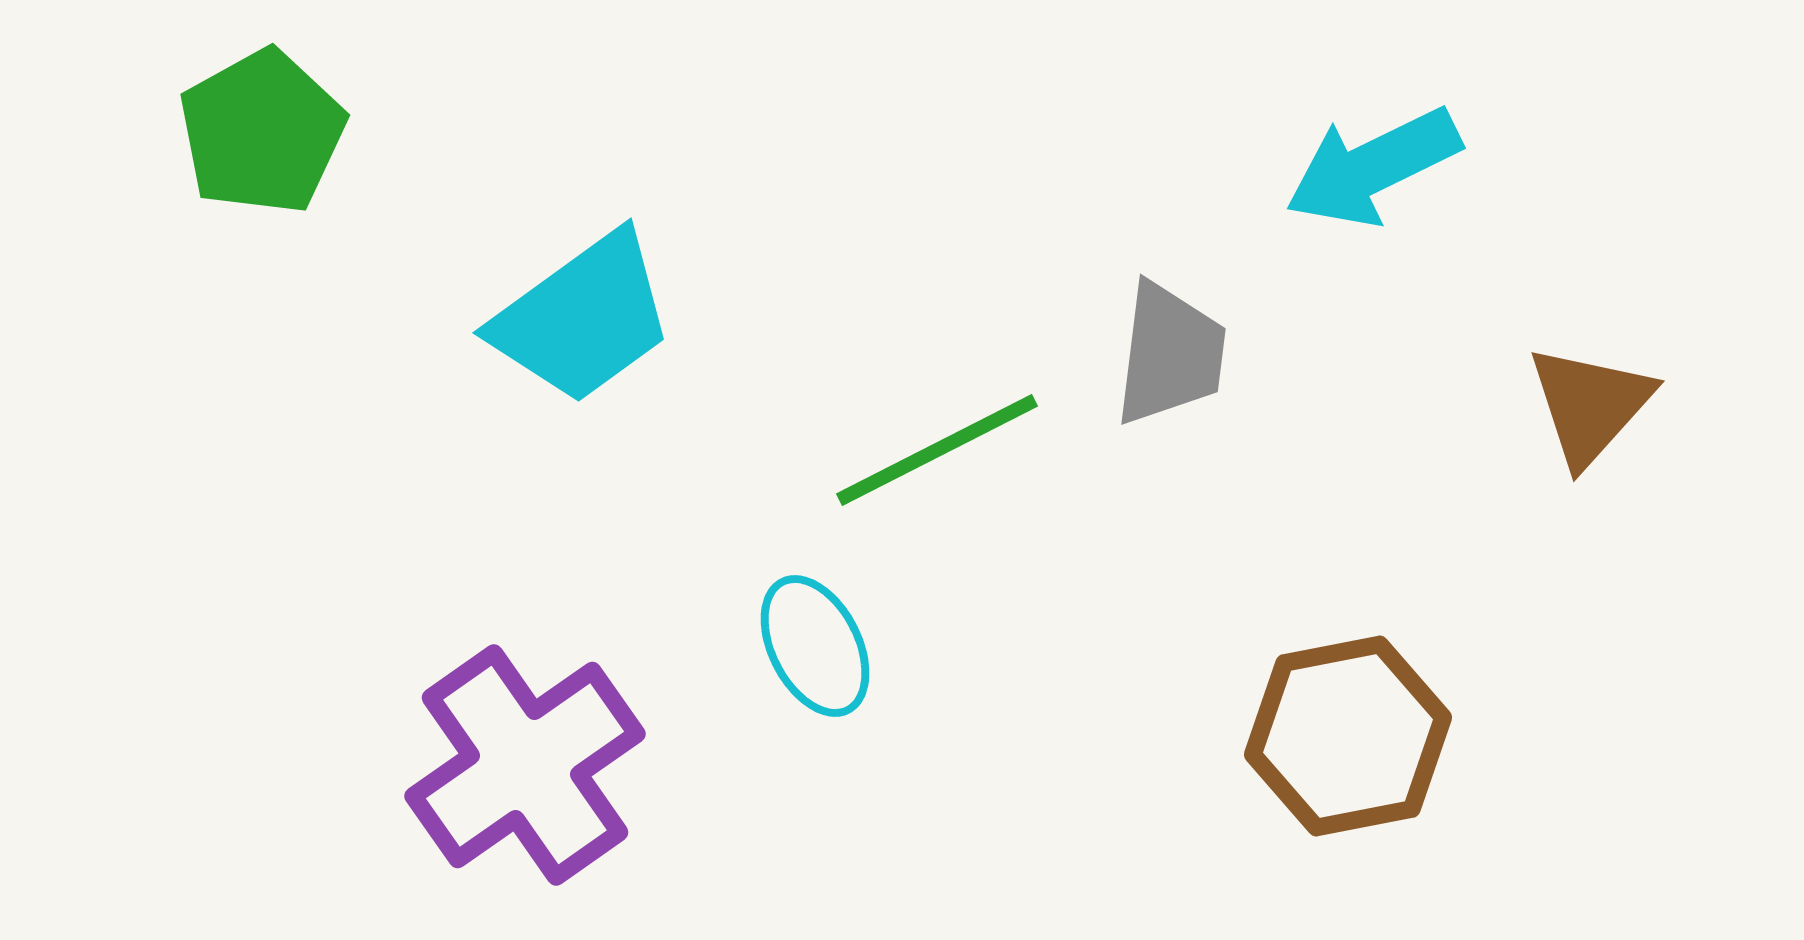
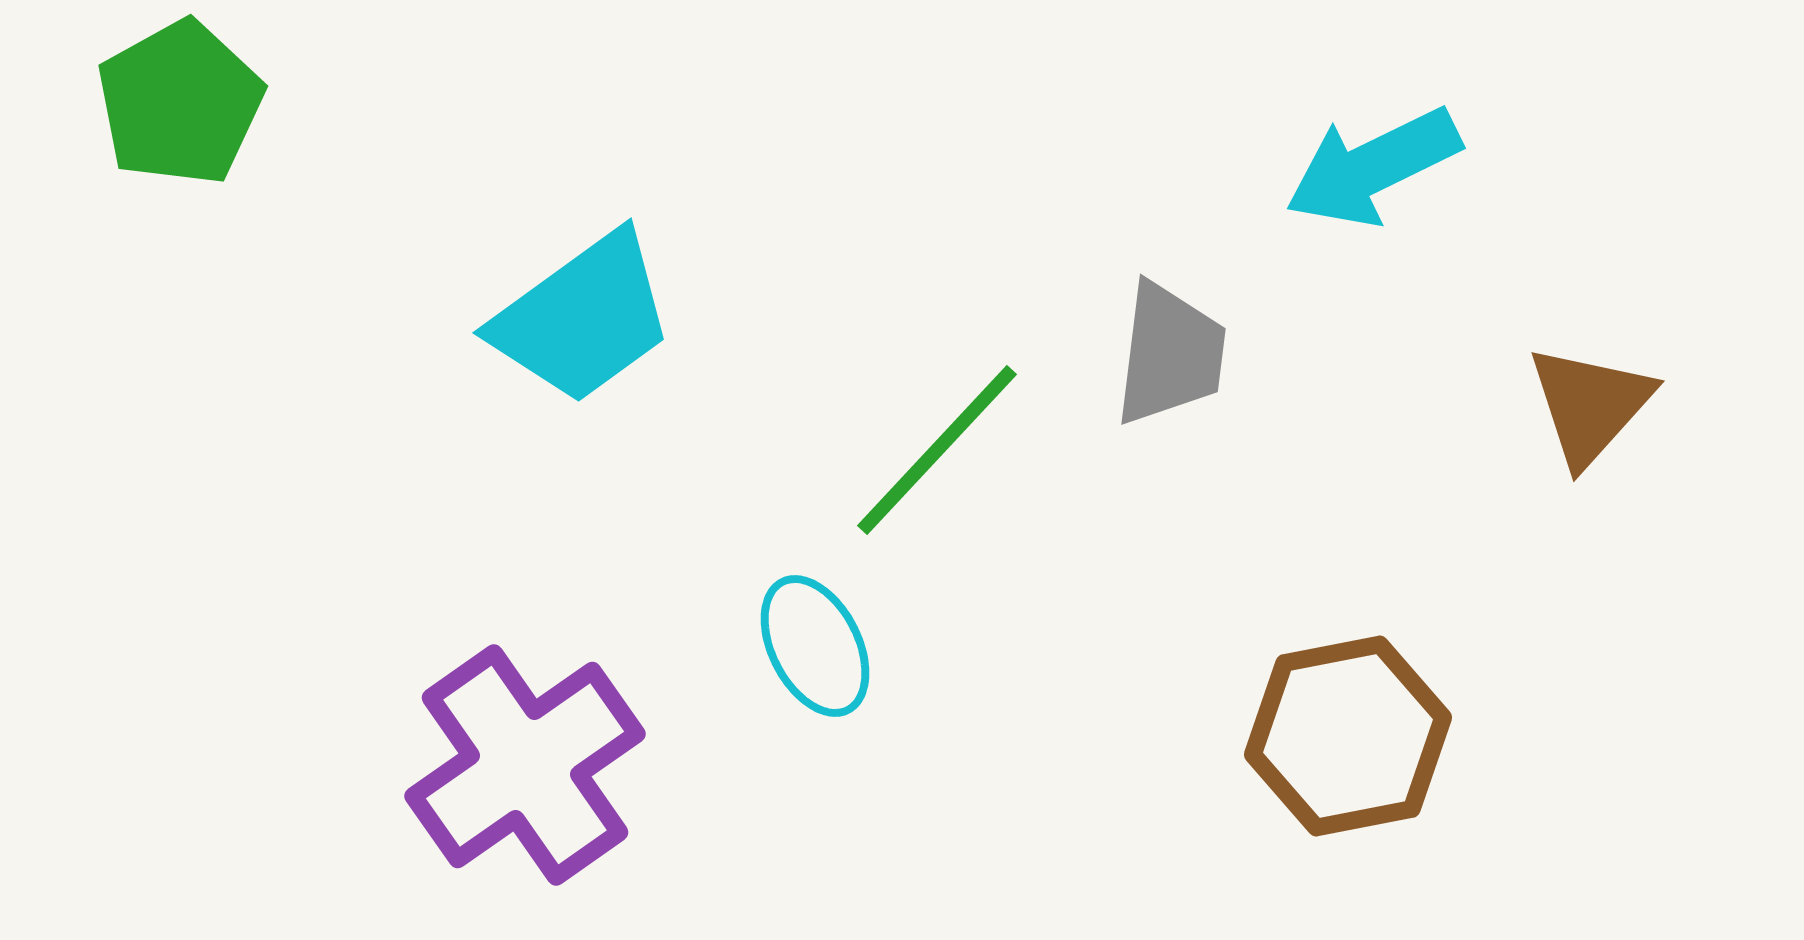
green pentagon: moved 82 px left, 29 px up
green line: rotated 20 degrees counterclockwise
